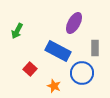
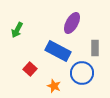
purple ellipse: moved 2 px left
green arrow: moved 1 px up
